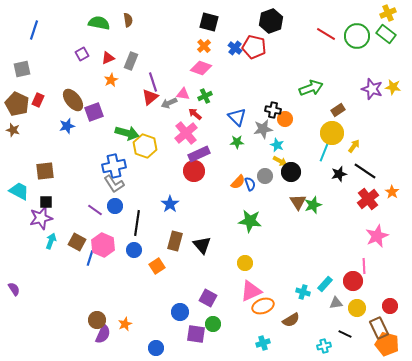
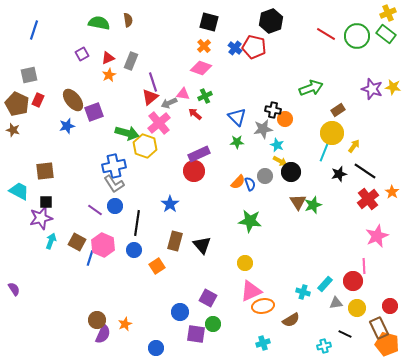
gray square at (22, 69): moved 7 px right, 6 px down
orange star at (111, 80): moved 2 px left, 5 px up
pink cross at (186, 133): moved 27 px left, 10 px up
orange ellipse at (263, 306): rotated 10 degrees clockwise
